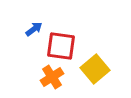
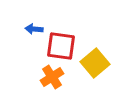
blue arrow: rotated 138 degrees counterclockwise
yellow square: moved 6 px up
